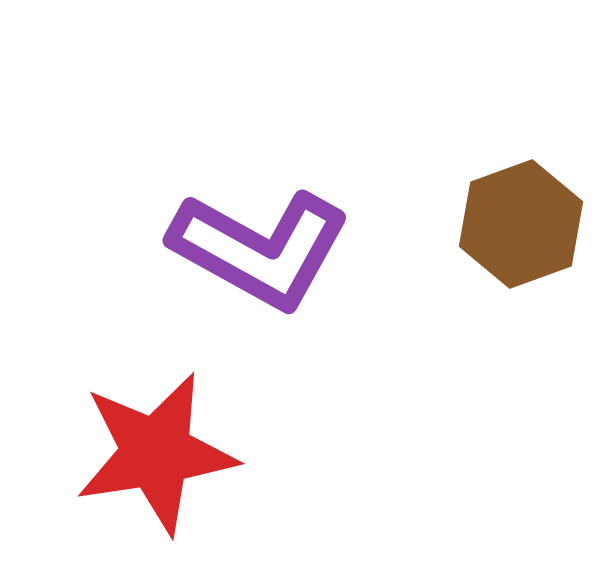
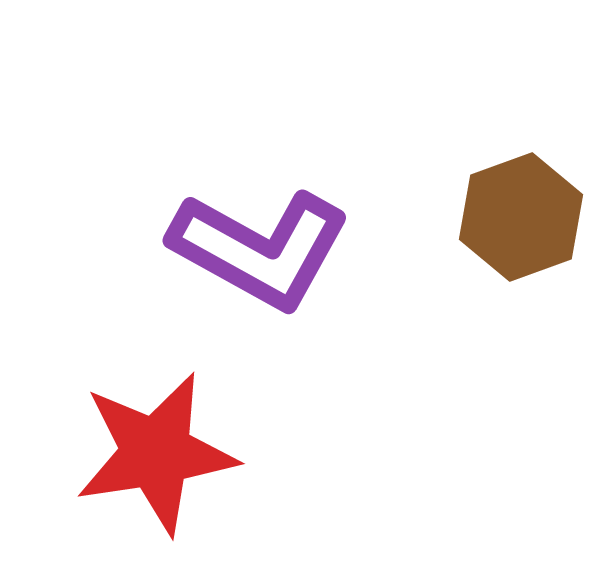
brown hexagon: moved 7 px up
